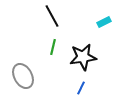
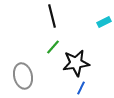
black line: rotated 15 degrees clockwise
green line: rotated 28 degrees clockwise
black star: moved 7 px left, 6 px down
gray ellipse: rotated 15 degrees clockwise
